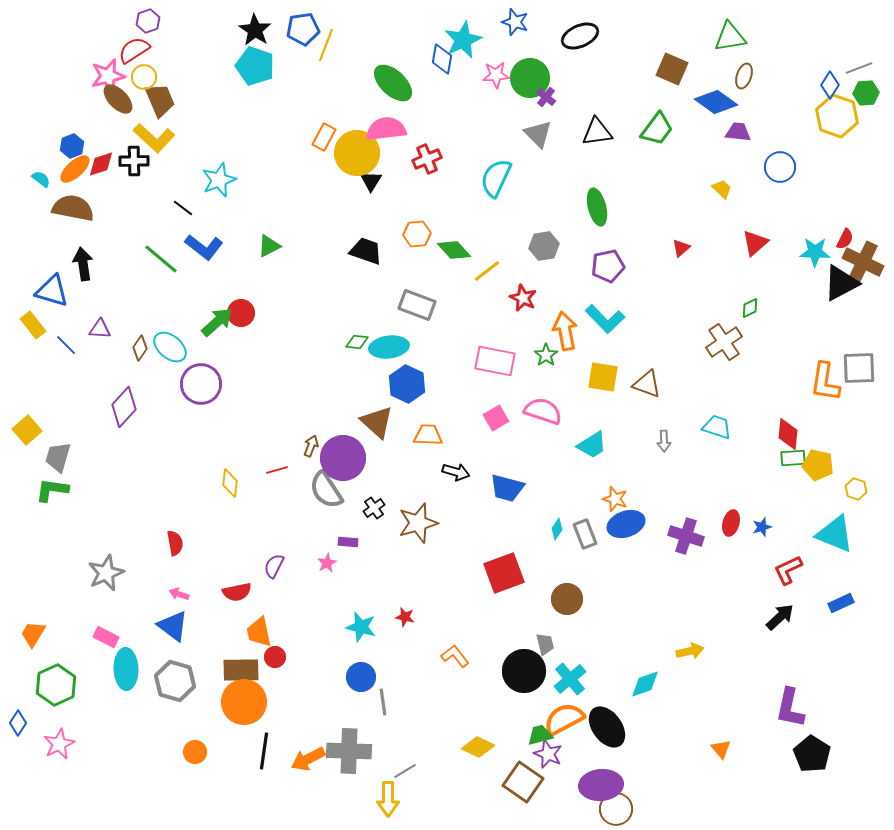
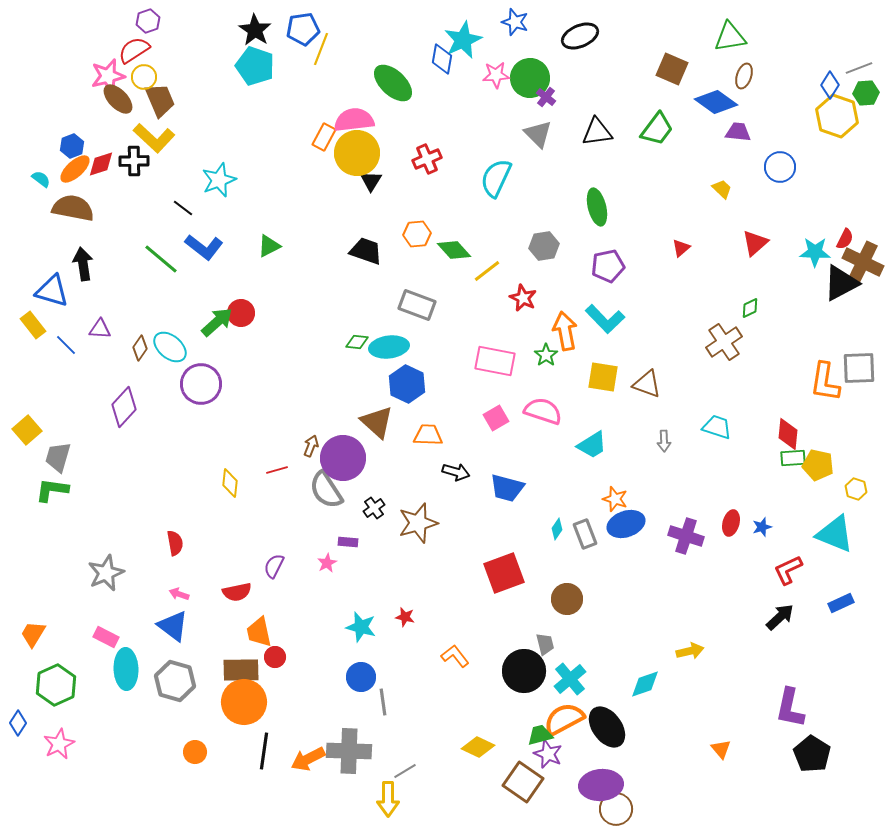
yellow line at (326, 45): moved 5 px left, 4 px down
pink semicircle at (386, 129): moved 32 px left, 9 px up
